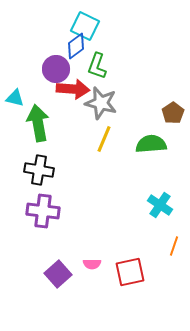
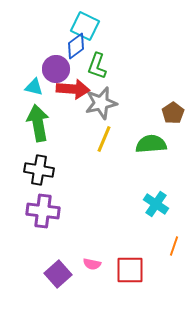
cyan triangle: moved 19 px right, 11 px up
gray star: rotated 28 degrees counterclockwise
cyan cross: moved 4 px left, 1 px up
pink semicircle: rotated 12 degrees clockwise
red square: moved 2 px up; rotated 12 degrees clockwise
